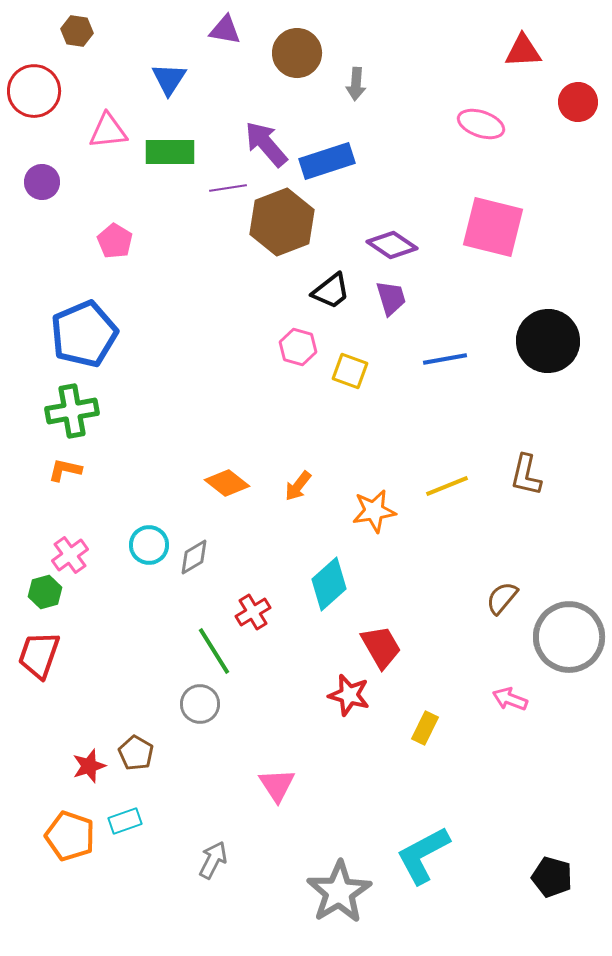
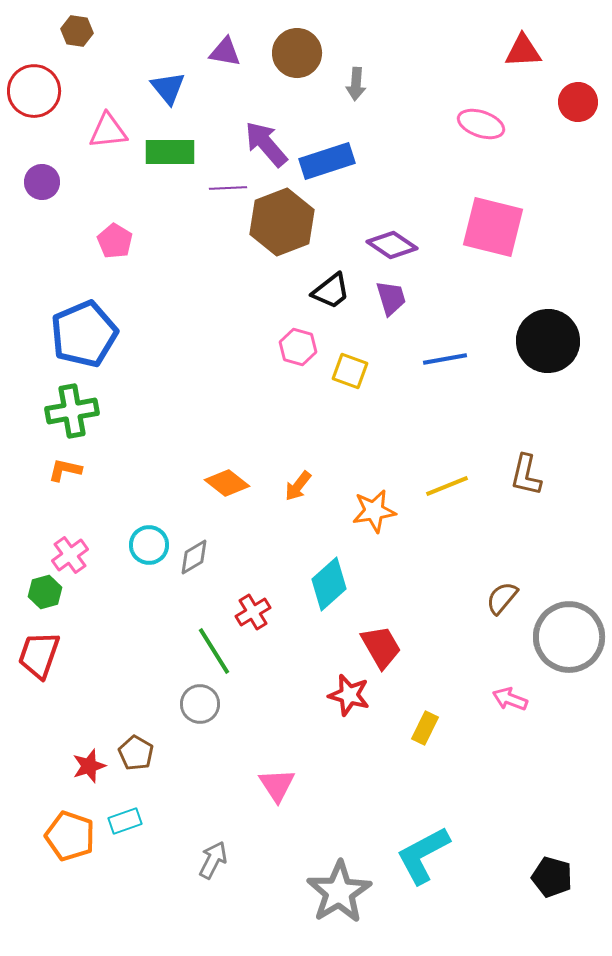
purple triangle at (225, 30): moved 22 px down
blue triangle at (169, 79): moved 1 px left, 9 px down; rotated 12 degrees counterclockwise
purple line at (228, 188): rotated 6 degrees clockwise
